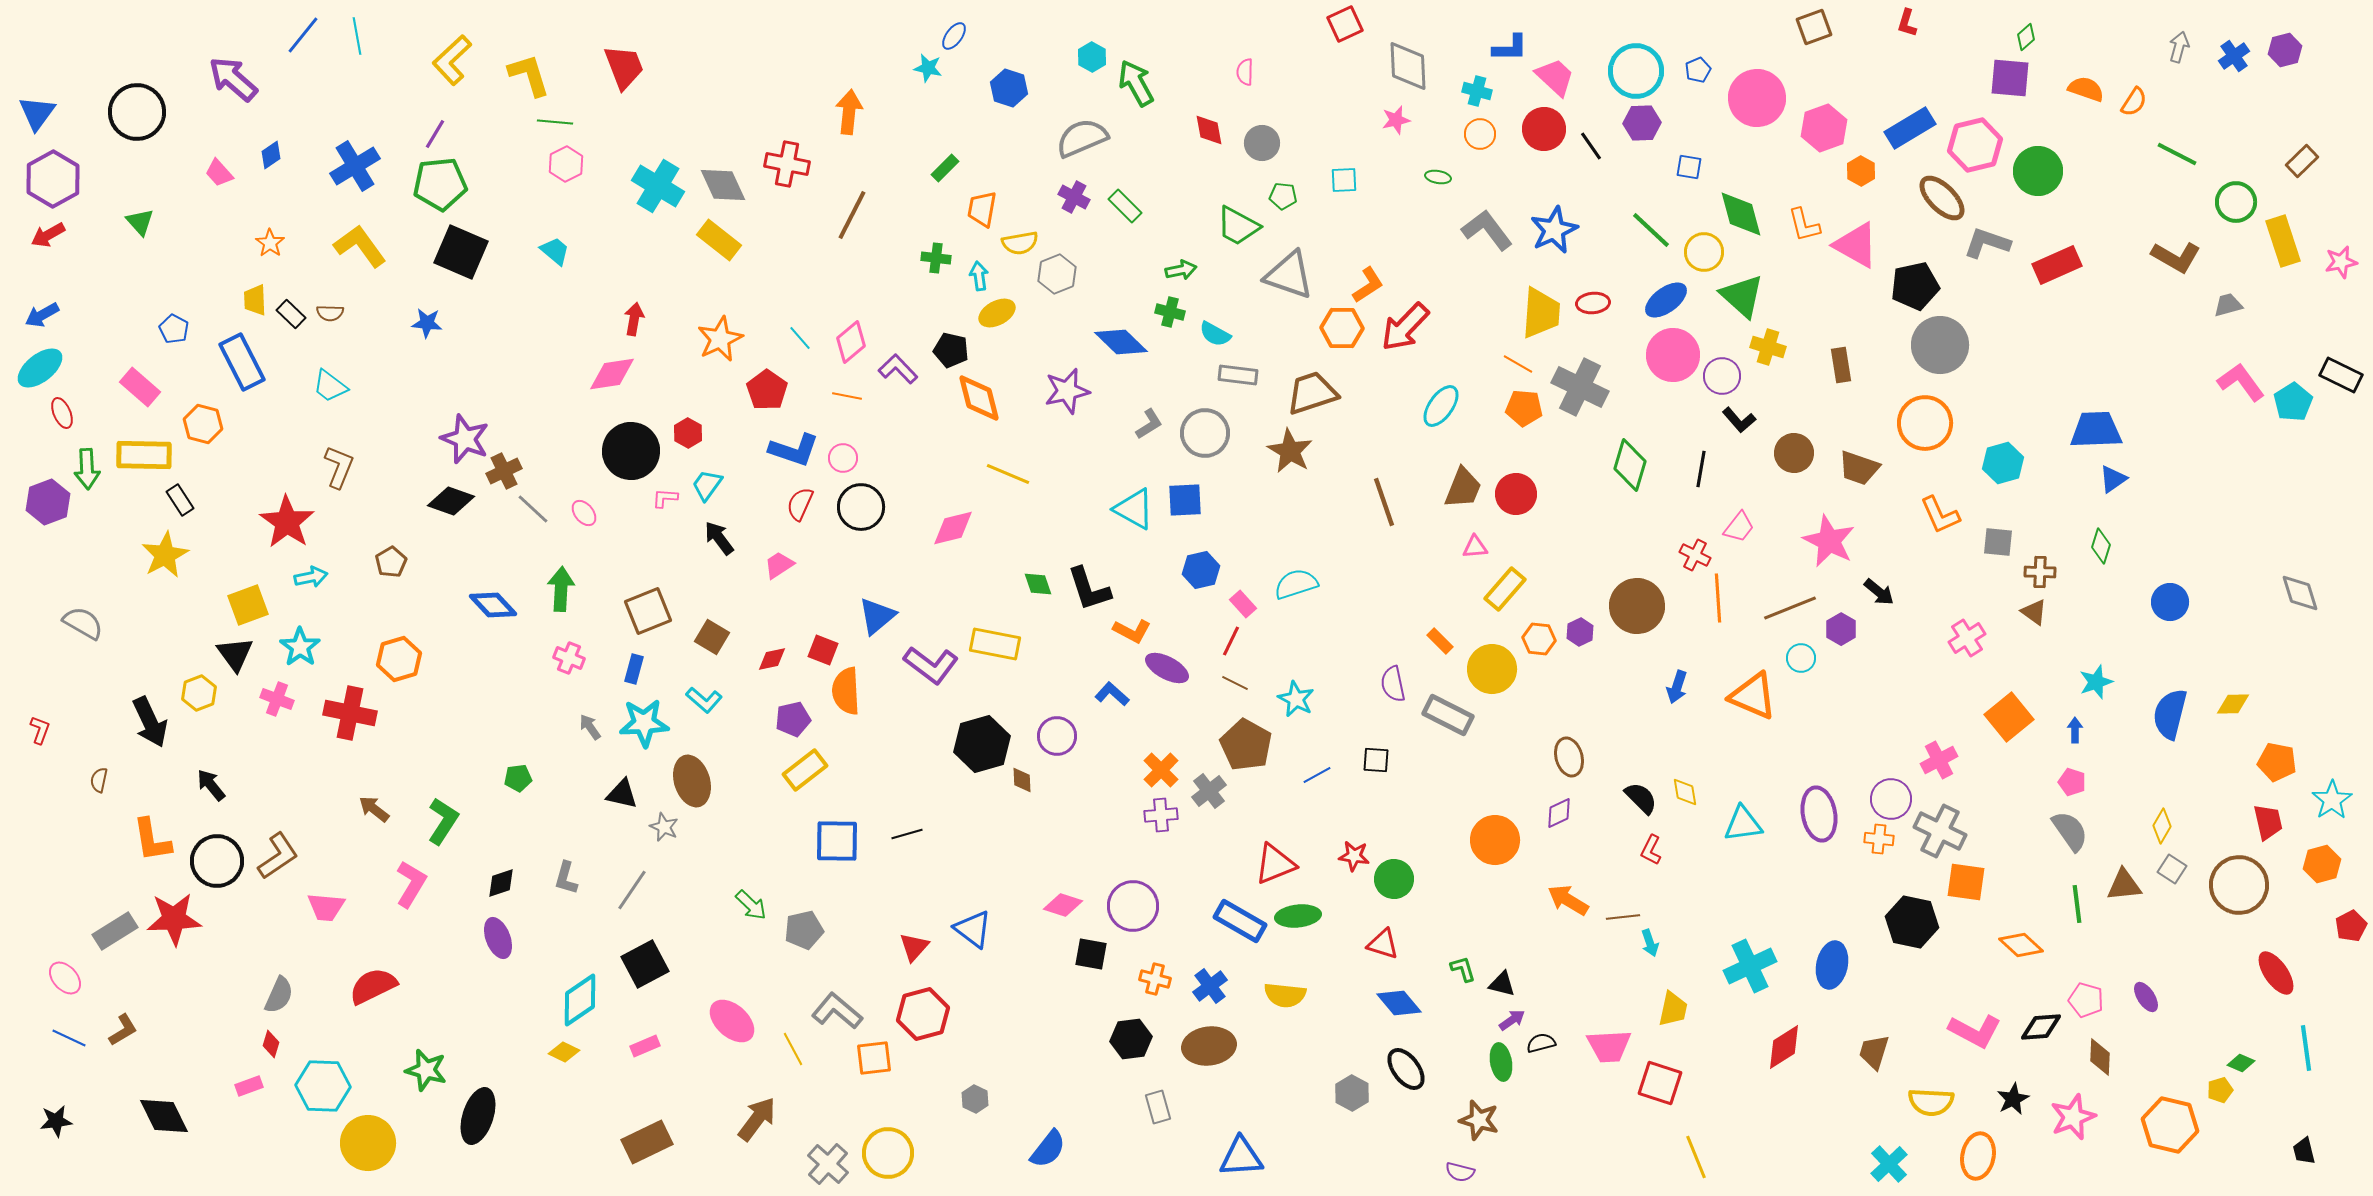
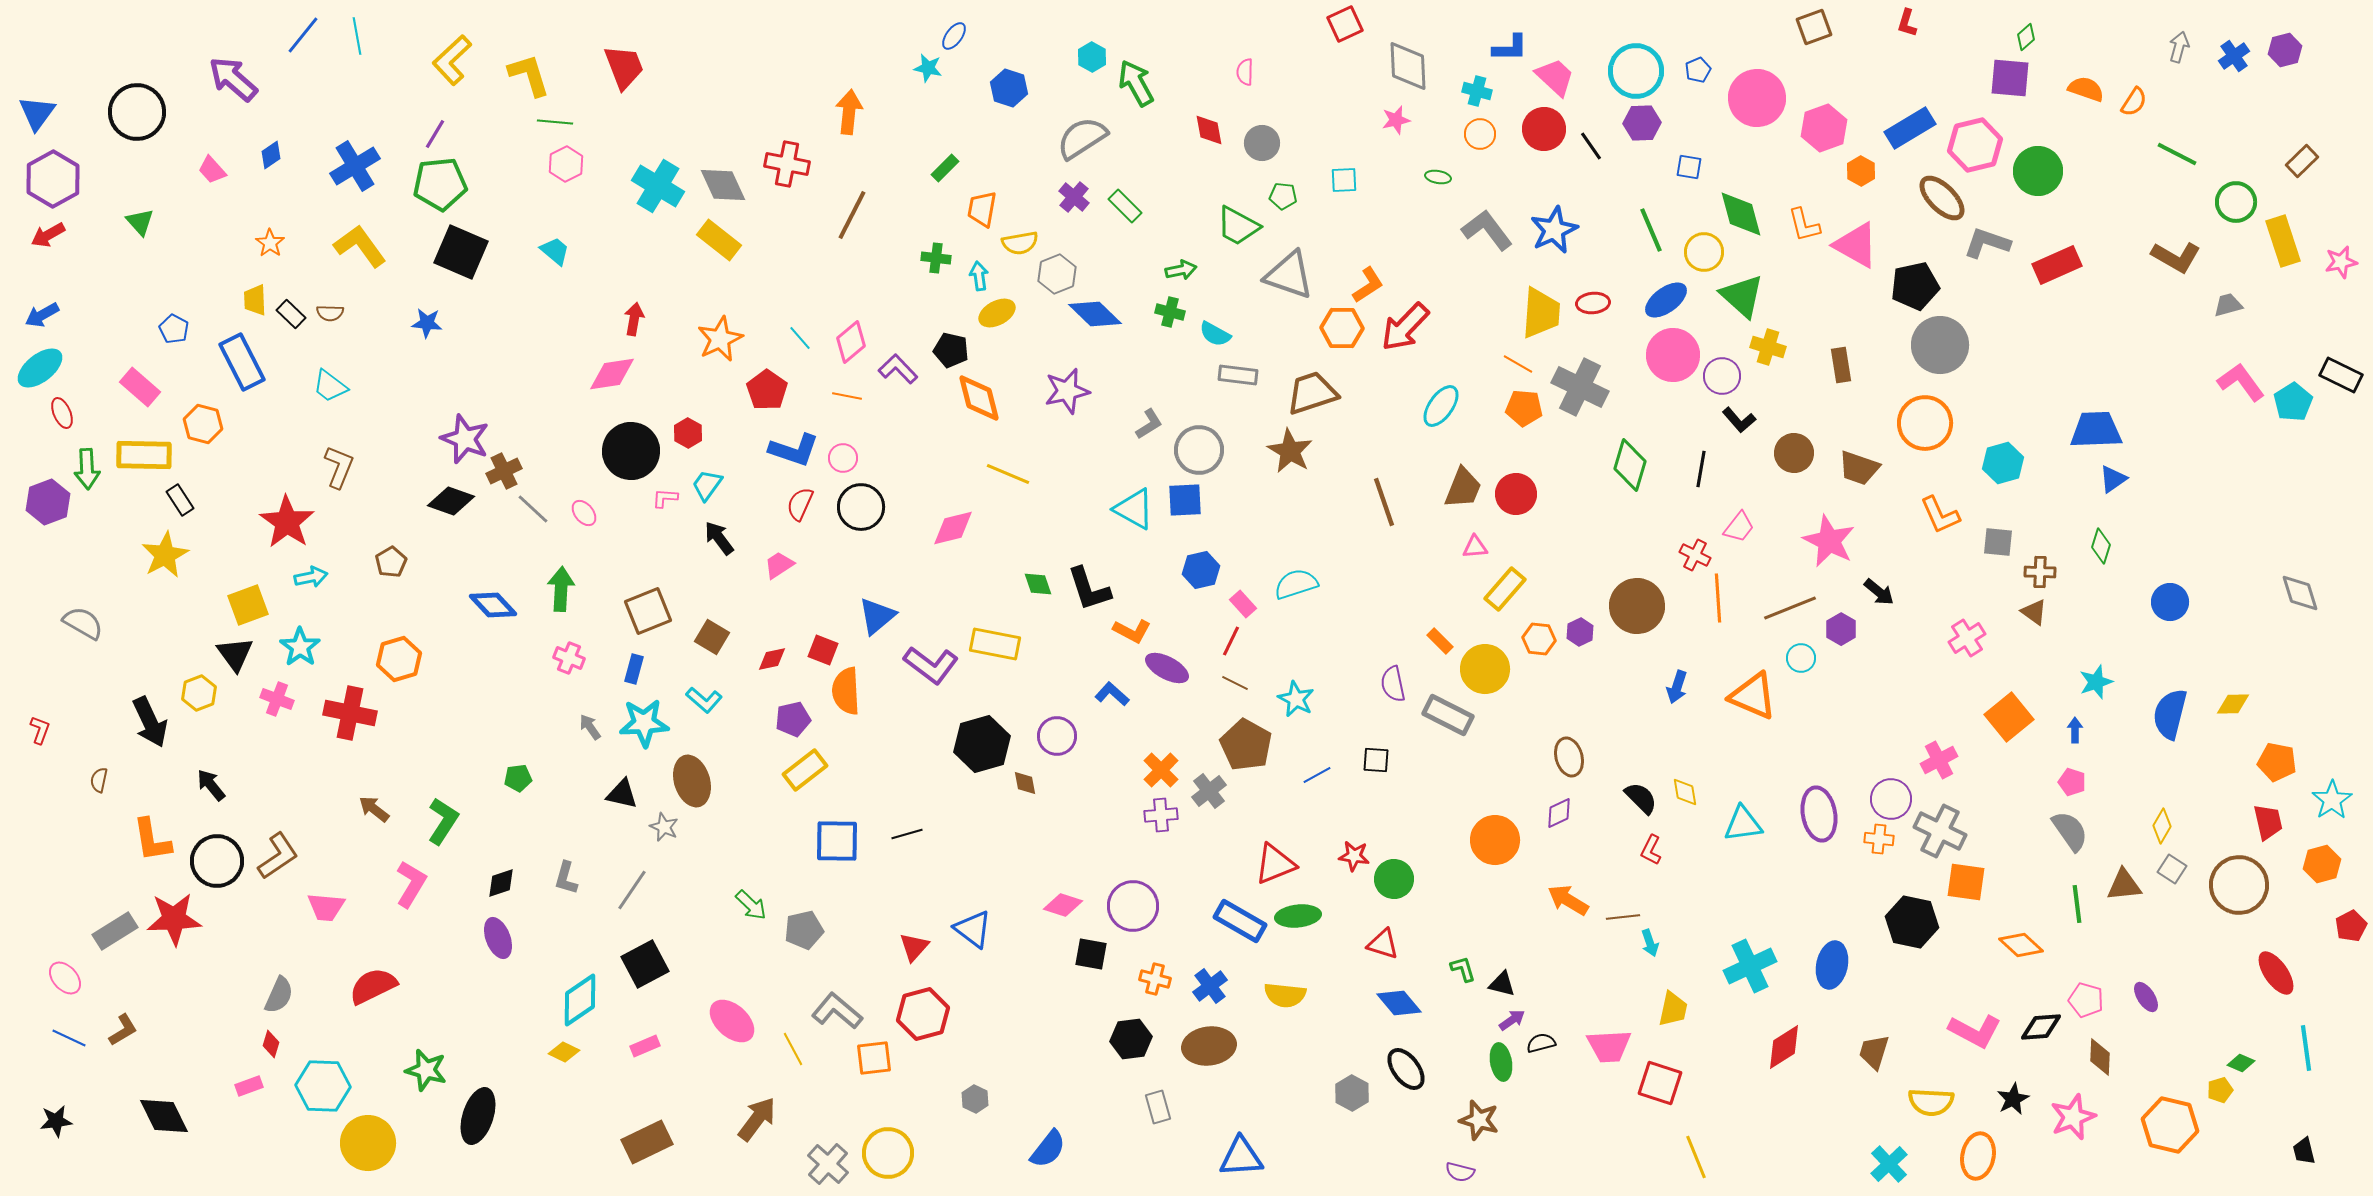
gray semicircle at (1082, 138): rotated 10 degrees counterclockwise
pink trapezoid at (219, 173): moved 7 px left, 3 px up
purple cross at (1074, 197): rotated 12 degrees clockwise
green line at (1651, 230): rotated 24 degrees clockwise
blue diamond at (1121, 342): moved 26 px left, 28 px up
gray circle at (1205, 433): moved 6 px left, 17 px down
yellow circle at (1492, 669): moved 7 px left
brown diamond at (1022, 780): moved 3 px right, 3 px down; rotated 8 degrees counterclockwise
